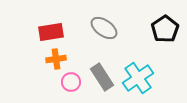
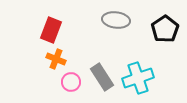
gray ellipse: moved 12 px right, 8 px up; rotated 28 degrees counterclockwise
red rectangle: moved 2 px up; rotated 60 degrees counterclockwise
orange cross: rotated 30 degrees clockwise
cyan cross: rotated 16 degrees clockwise
